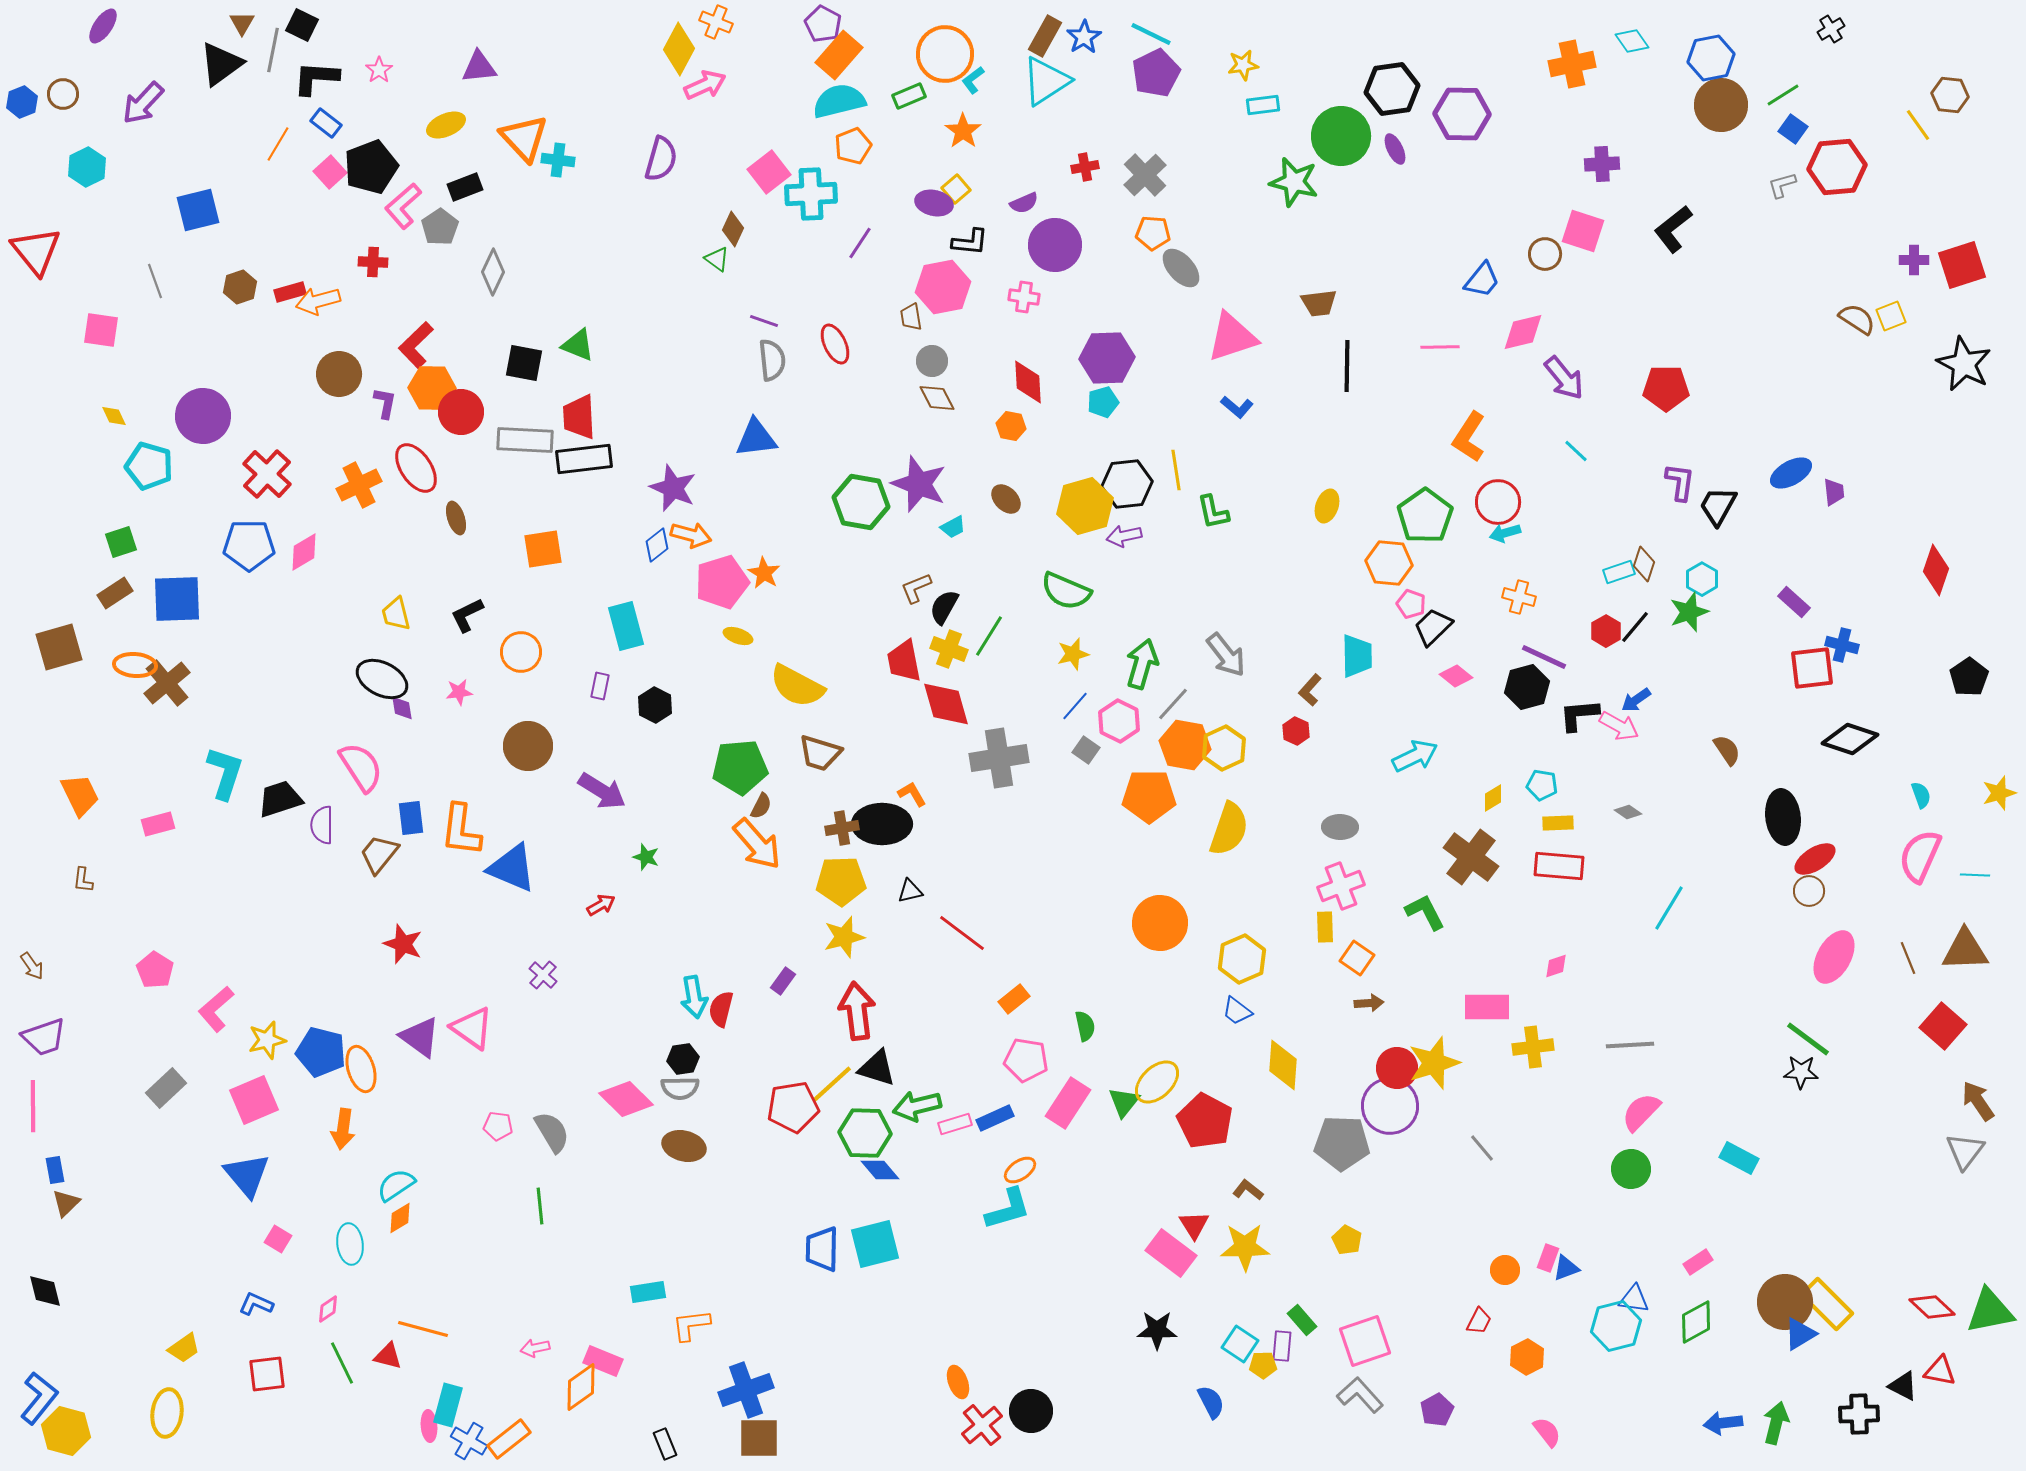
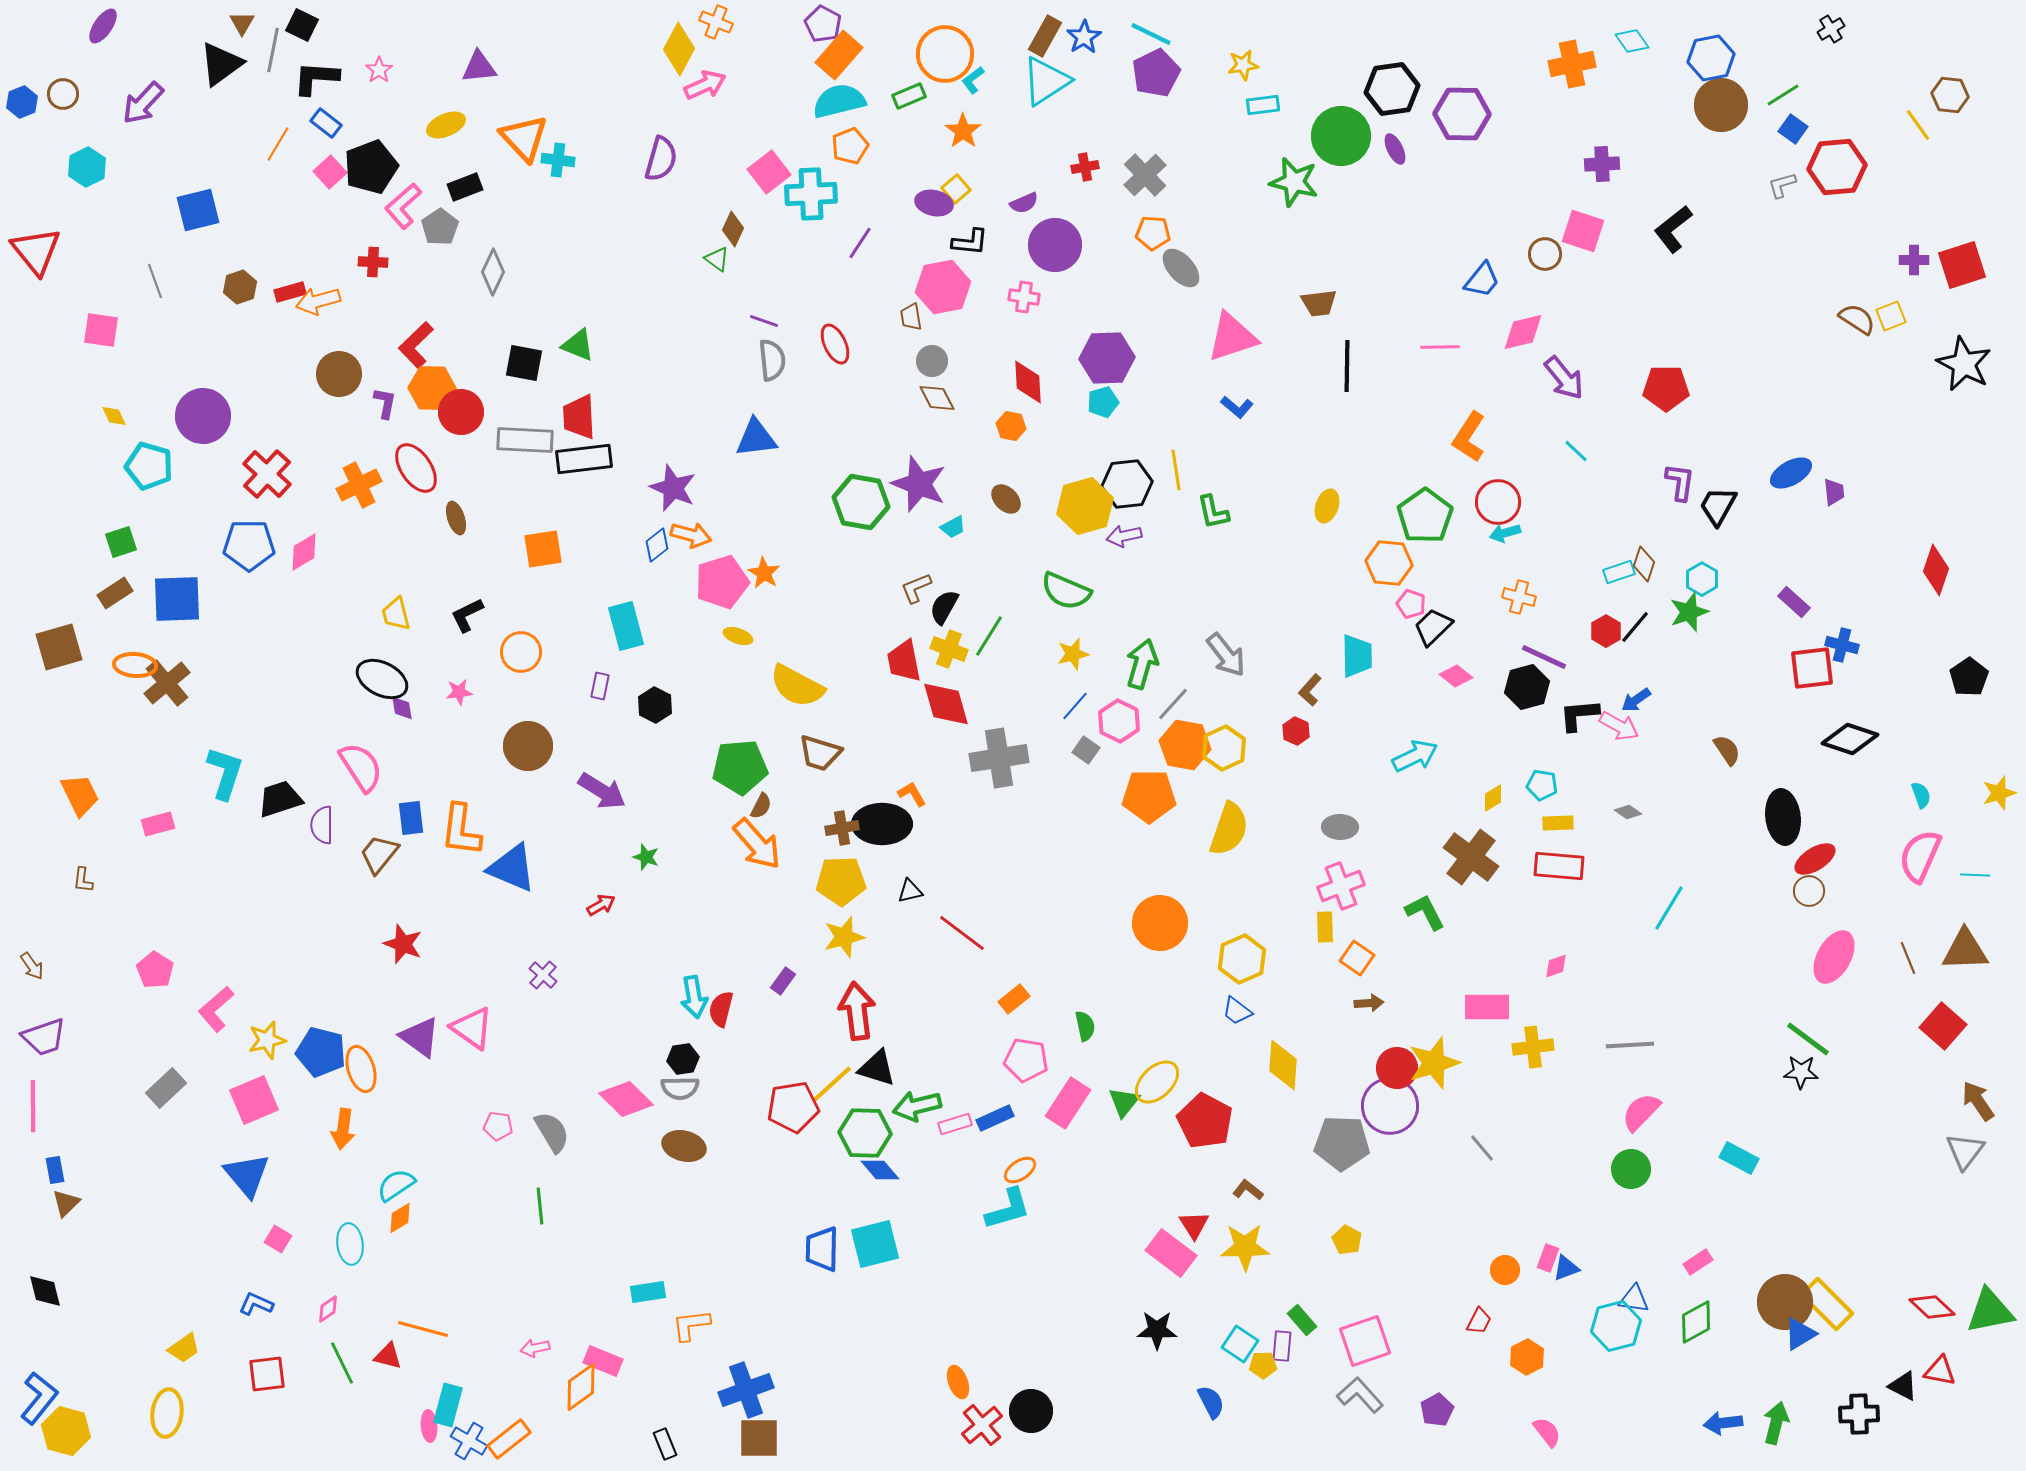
orange pentagon at (853, 146): moved 3 px left
